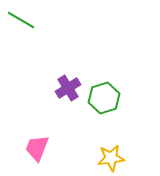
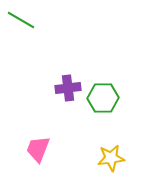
purple cross: rotated 25 degrees clockwise
green hexagon: moved 1 px left; rotated 16 degrees clockwise
pink trapezoid: moved 1 px right, 1 px down
